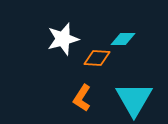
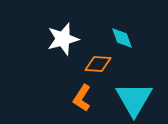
cyan diamond: moved 1 px left, 1 px up; rotated 70 degrees clockwise
orange diamond: moved 1 px right, 6 px down
